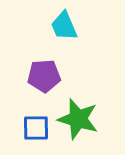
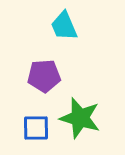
green star: moved 2 px right, 1 px up
